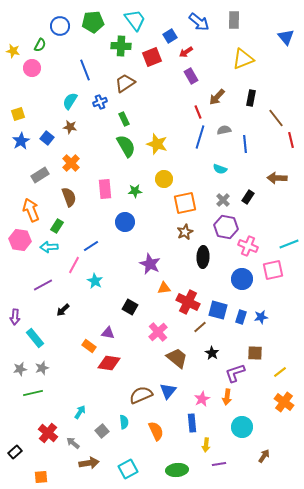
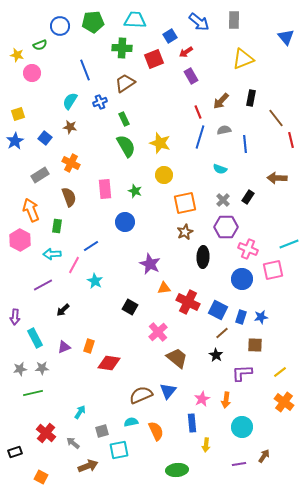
cyan trapezoid at (135, 20): rotated 50 degrees counterclockwise
green semicircle at (40, 45): rotated 40 degrees clockwise
green cross at (121, 46): moved 1 px right, 2 px down
yellow star at (13, 51): moved 4 px right, 4 px down
red square at (152, 57): moved 2 px right, 2 px down
pink circle at (32, 68): moved 5 px down
brown arrow at (217, 97): moved 4 px right, 4 px down
blue square at (47, 138): moved 2 px left
blue star at (21, 141): moved 6 px left
yellow star at (157, 144): moved 3 px right, 1 px up
orange cross at (71, 163): rotated 18 degrees counterclockwise
yellow circle at (164, 179): moved 4 px up
green star at (135, 191): rotated 24 degrees clockwise
green rectangle at (57, 226): rotated 24 degrees counterclockwise
purple hexagon at (226, 227): rotated 10 degrees counterclockwise
pink hexagon at (20, 240): rotated 20 degrees clockwise
pink cross at (248, 246): moved 3 px down
cyan arrow at (49, 247): moved 3 px right, 7 px down
blue square at (218, 310): rotated 12 degrees clockwise
brown line at (200, 327): moved 22 px right, 6 px down
purple triangle at (108, 333): moved 44 px left, 14 px down; rotated 32 degrees counterclockwise
cyan rectangle at (35, 338): rotated 12 degrees clockwise
orange rectangle at (89, 346): rotated 72 degrees clockwise
black star at (212, 353): moved 4 px right, 2 px down
brown square at (255, 353): moved 8 px up
gray star at (42, 368): rotated 16 degrees clockwise
purple L-shape at (235, 373): moved 7 px right; rotated 15 degrees clockwise
orange arrow at (227, 397): moved 1 px left, 3 px down
cyan semicircle at (124, 422): moved 7 px right; rotated 96 degrees counterclockwise
gray square at (102, 431): rotated 24 degrees clockwise
red cross at (48, 433): moved 2 px left
black rectangle at (15, 452): rotated 24 degrees clockwise
brown arrow at (89, 463): moved 1 px left, 3 px down; rotated 12 degrees counterclockwise
purple line at (219, 464): moved 20 px right
cyan square at (128, 469): moved 9 px left, 19 px up; rotated 18 degrees clockwise
orange square at (41, 477): rotated 32 degrees clockwise
